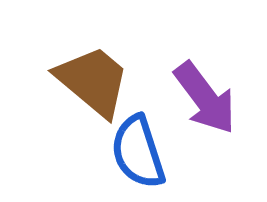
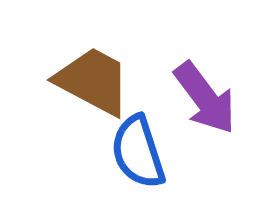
brown trapezoid: rotated 12 degrees counterclockwise
